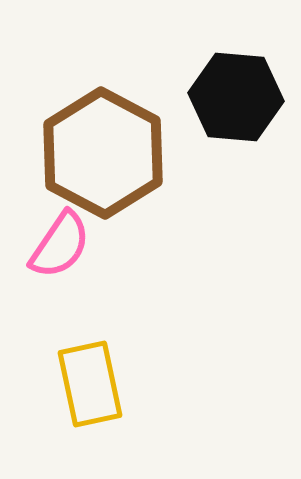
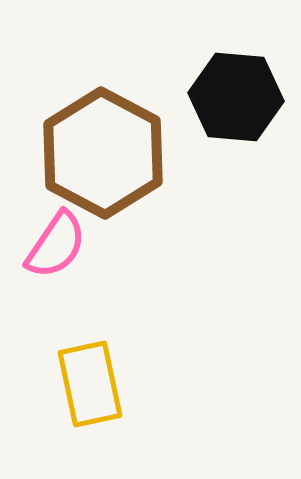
pink semicircle: moved 4 px left
